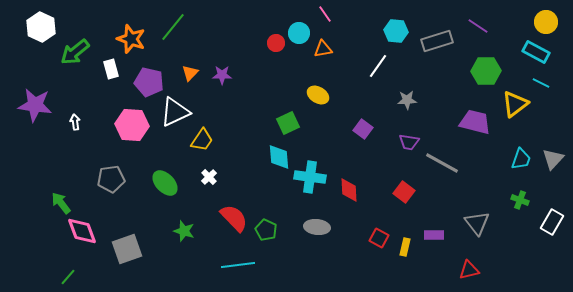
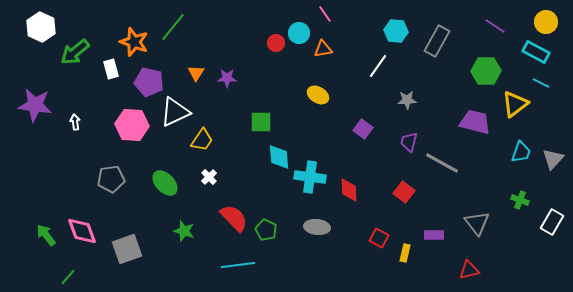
purple line at (478, 26): moved 17 px right
orange star at (131, 39): moved 3 px right, 3 px down
gray rectangle at (437, 41): rotated 44 degrees counterclockwise
orange triangle at (190, 73): moved 6 px right; rotated 12 degrees counterclockwise
purple star at (222, 75): moved 5 px right, 3 px down
green square at (288, 123): moved 27 px left, 1 px up; rotated 25 degrees clockwise
purple trapezoid at (409, 142): rotated 95 degrees clockwise
cyan trapezoid at (521, 159): moved 7 px up
green arrow at (61, 203): moved 15 px left, 32 px down
yellow rectangle at (405, 247): moved 6 px down
